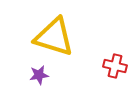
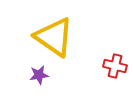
yellow triangle: rotated 18 degrees clockwise
